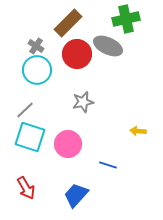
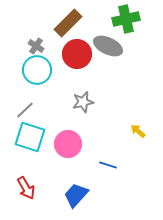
yellow arrow: rotated 35 degrees clockwise
